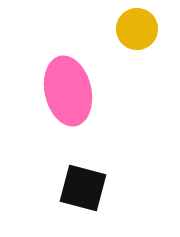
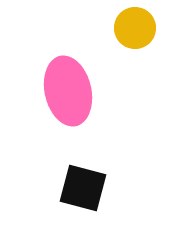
yellow circle: moved 2 px left, 1 px up
